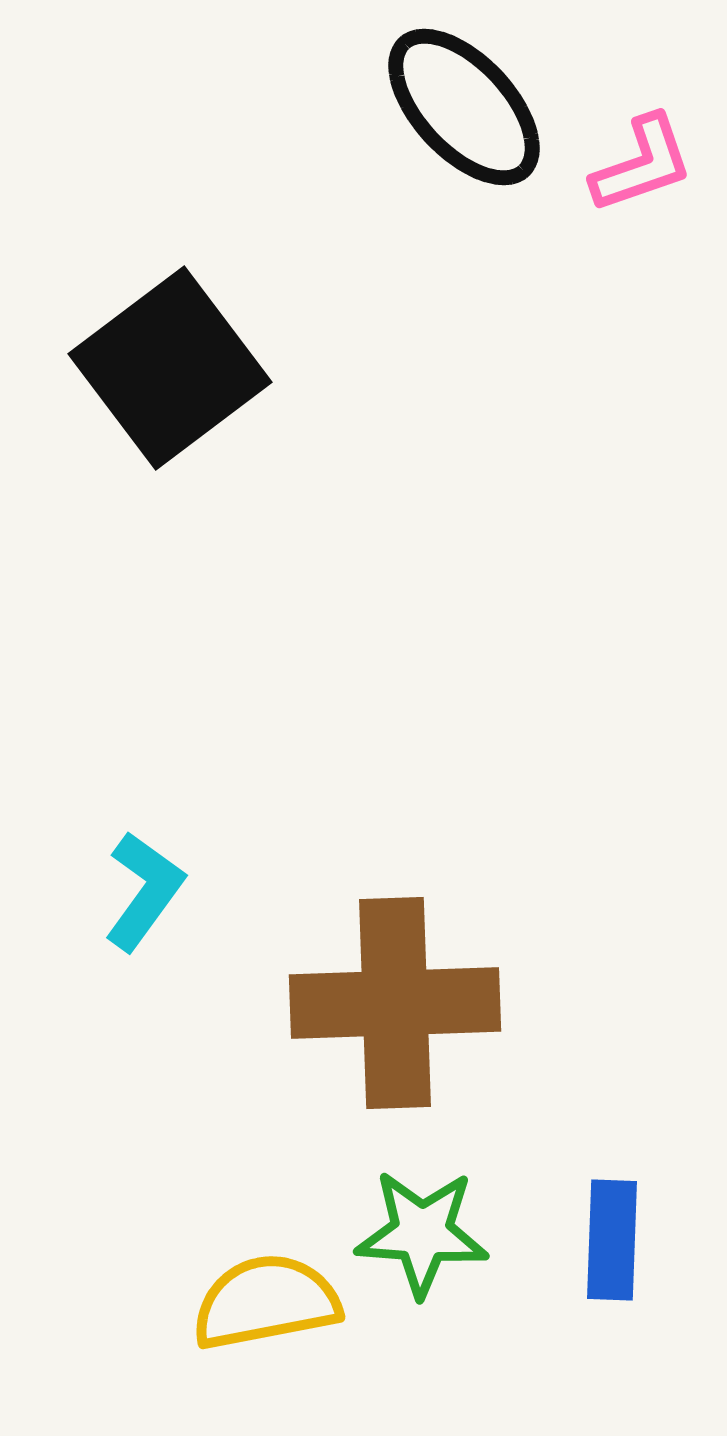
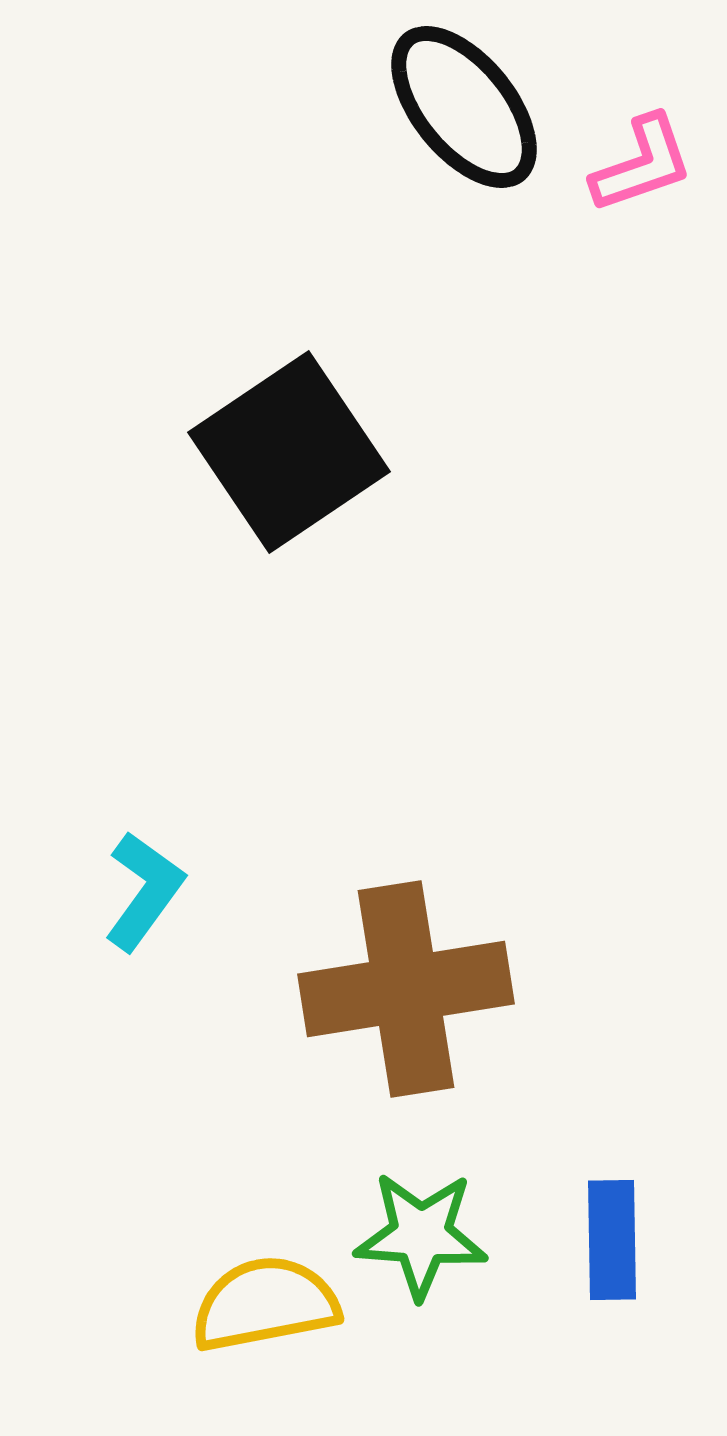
black ellipse: rotated 4 degrees clockwise
black square: moved 119 px right, 84 px down; rotated 3 degrees clockwise
brown cross: moved 11 px right, 14 px up; rotated 7 degrees counterclockwise
green star: moved 1 px left, 2 px down
blue rectangle: rotated 3 degrees counterclockwise
yellow semicircle: moved 1 px left, 2 px down
